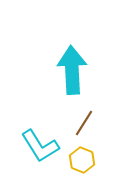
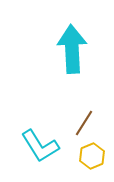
cyan arrow: moved 21 px up
yellow hexagon: moved 10 px right, 4 px up; rotated 15 degrees clockwise
